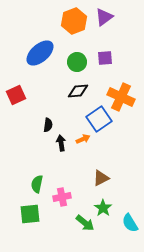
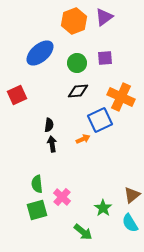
green circle: moved 1 px down
red square: moved 1 px right
blue square: moved 1 px right, 1 px down; rotated 10 degrees clockwise
black semicircle: moved 1 px right
black arrow: moved 9 px left, 1 px down
brown triangle: moved 31 px right, 17 px down; rotated 12 degrees counterclockwise
green semicircle: rotated 18 degrees counterclockwise
pink cross: rotated 36 degrees counterclockwise
green square: moved 7 px right, 4 px up; rotated 10 degrees counterclockwise
green arrow: moved 2 px left, 9 px down
